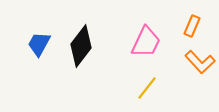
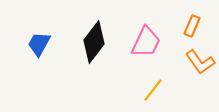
black diamond: moved 13 px right, 4 px up
orange L-shape: rotated 8 degrees clockwise
yellow line: moved 6 px right, 2 px down
